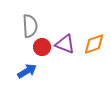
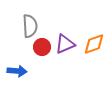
purple triangle: rotated 45 degrees counterclockwise
blue arrow: moved 10 px left; rotated 36 degrees clockwise
